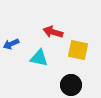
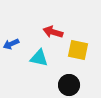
black circle: moved 2 px left
